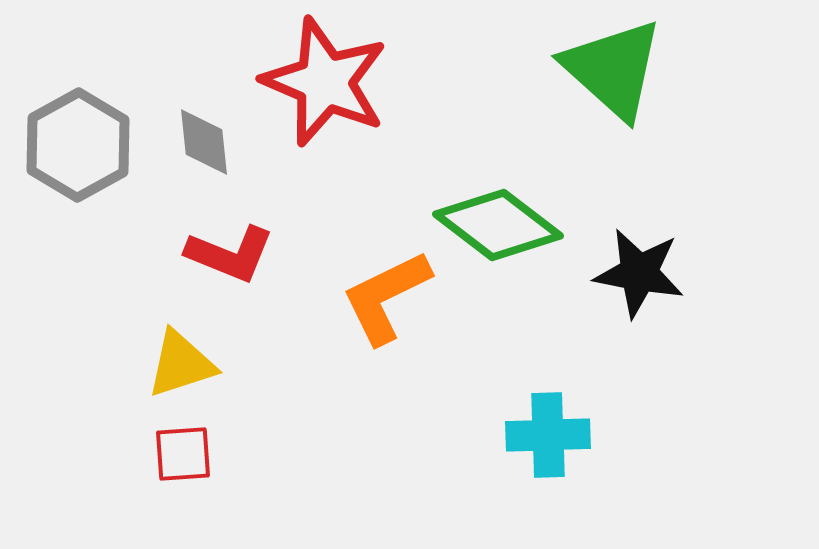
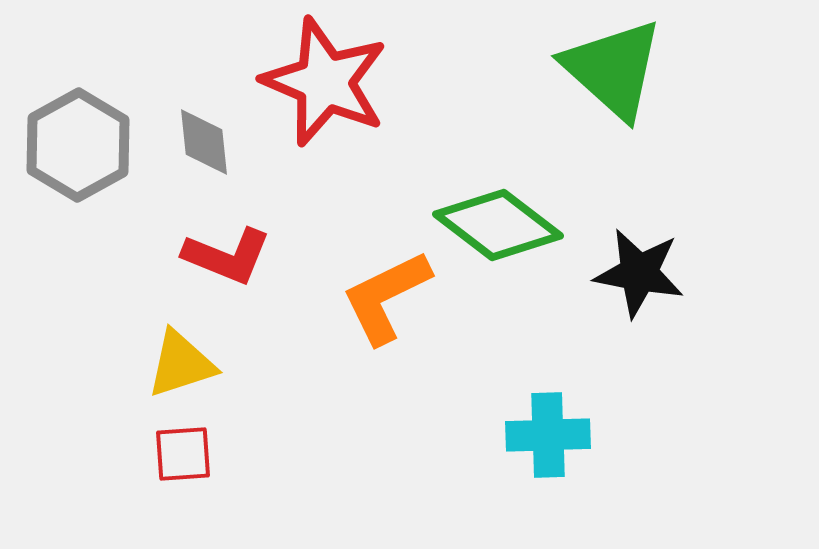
red L-shape: moved 3 px left, 2 px down
